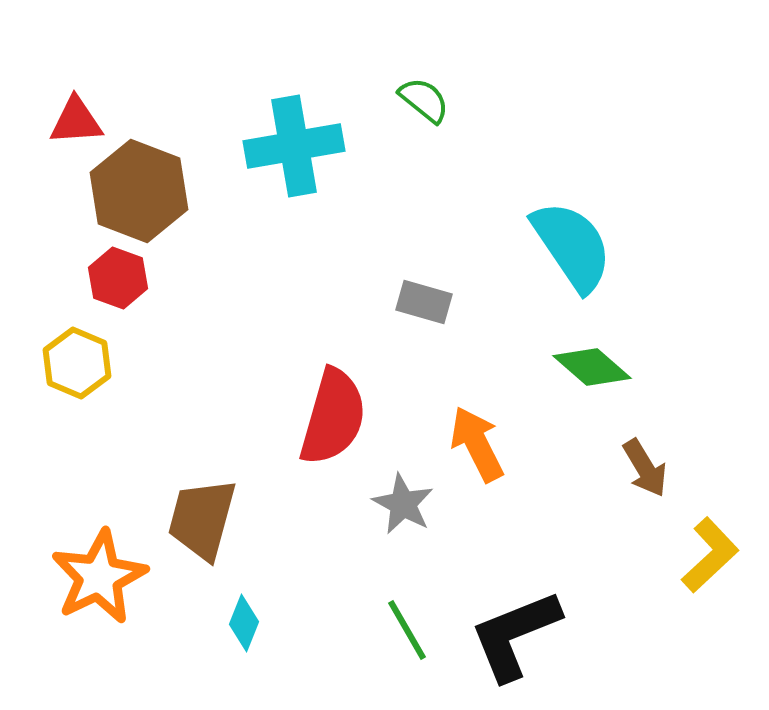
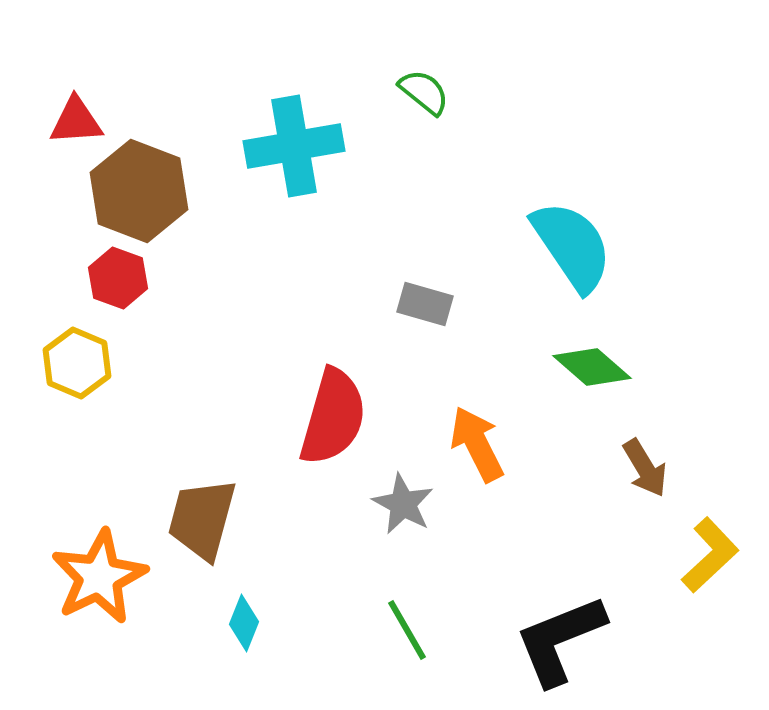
green semicircle: moved 8 px up
gray rectangle: moved 1 px right, 2 px down
black L-shape: moved 45 px right, 5 px down
